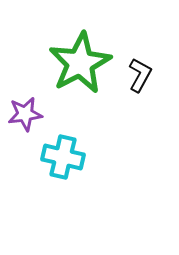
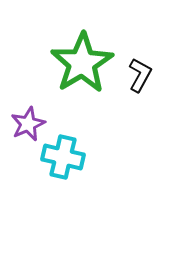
green star: moved 2 px right; rotated 4 degrees counterclockwise
purple star: moved 3 px right, 10 px down; rotated 16 degrees counterclockwise
